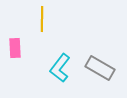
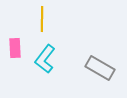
cyan L-shape: moved 15 px left, 9 px up
